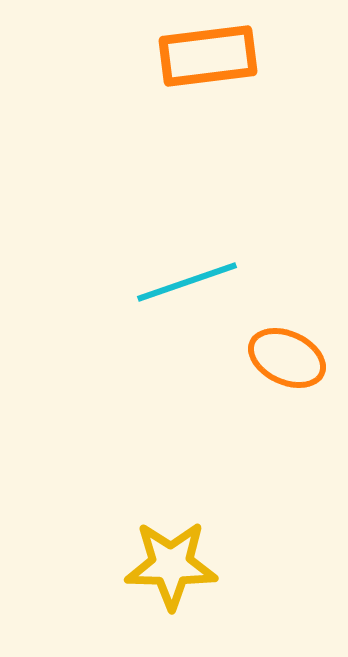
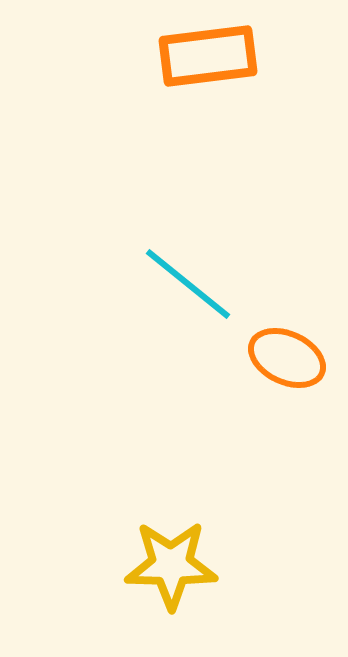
cyan line: moved 1 px right, 2 px down; rotated 58 degrees clockwise
